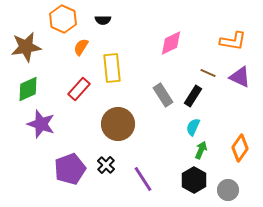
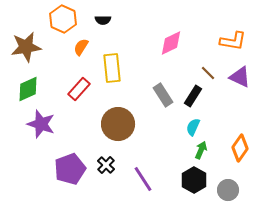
brown line: rotated 21 degrees clockwise
